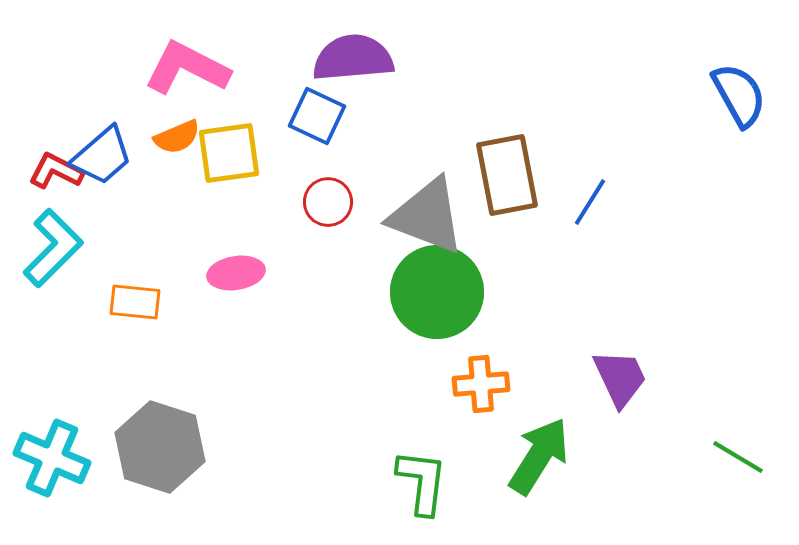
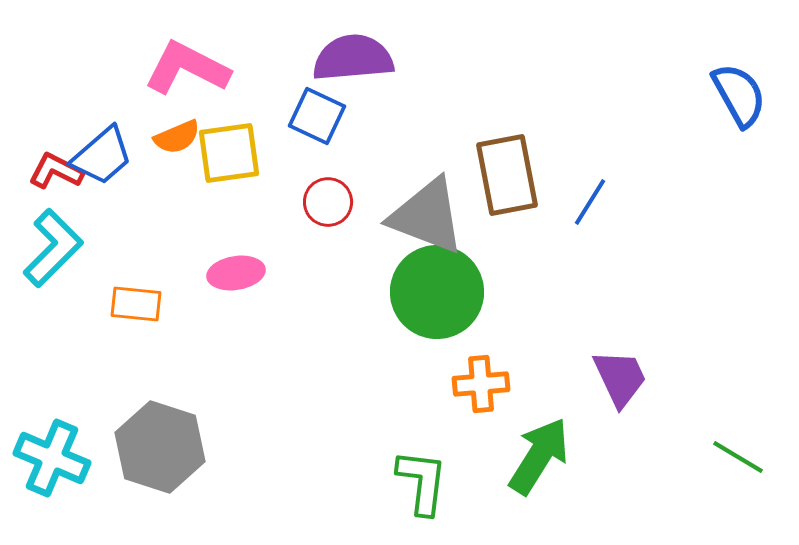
orange rectangle: moved 1 px right, 2 px down
